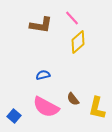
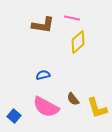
pink line: rotated 35 degrees counterclockwise
brown L-shape: moved 2 px right
yellow L-shape: rotated 30 degrees counterclockwise
